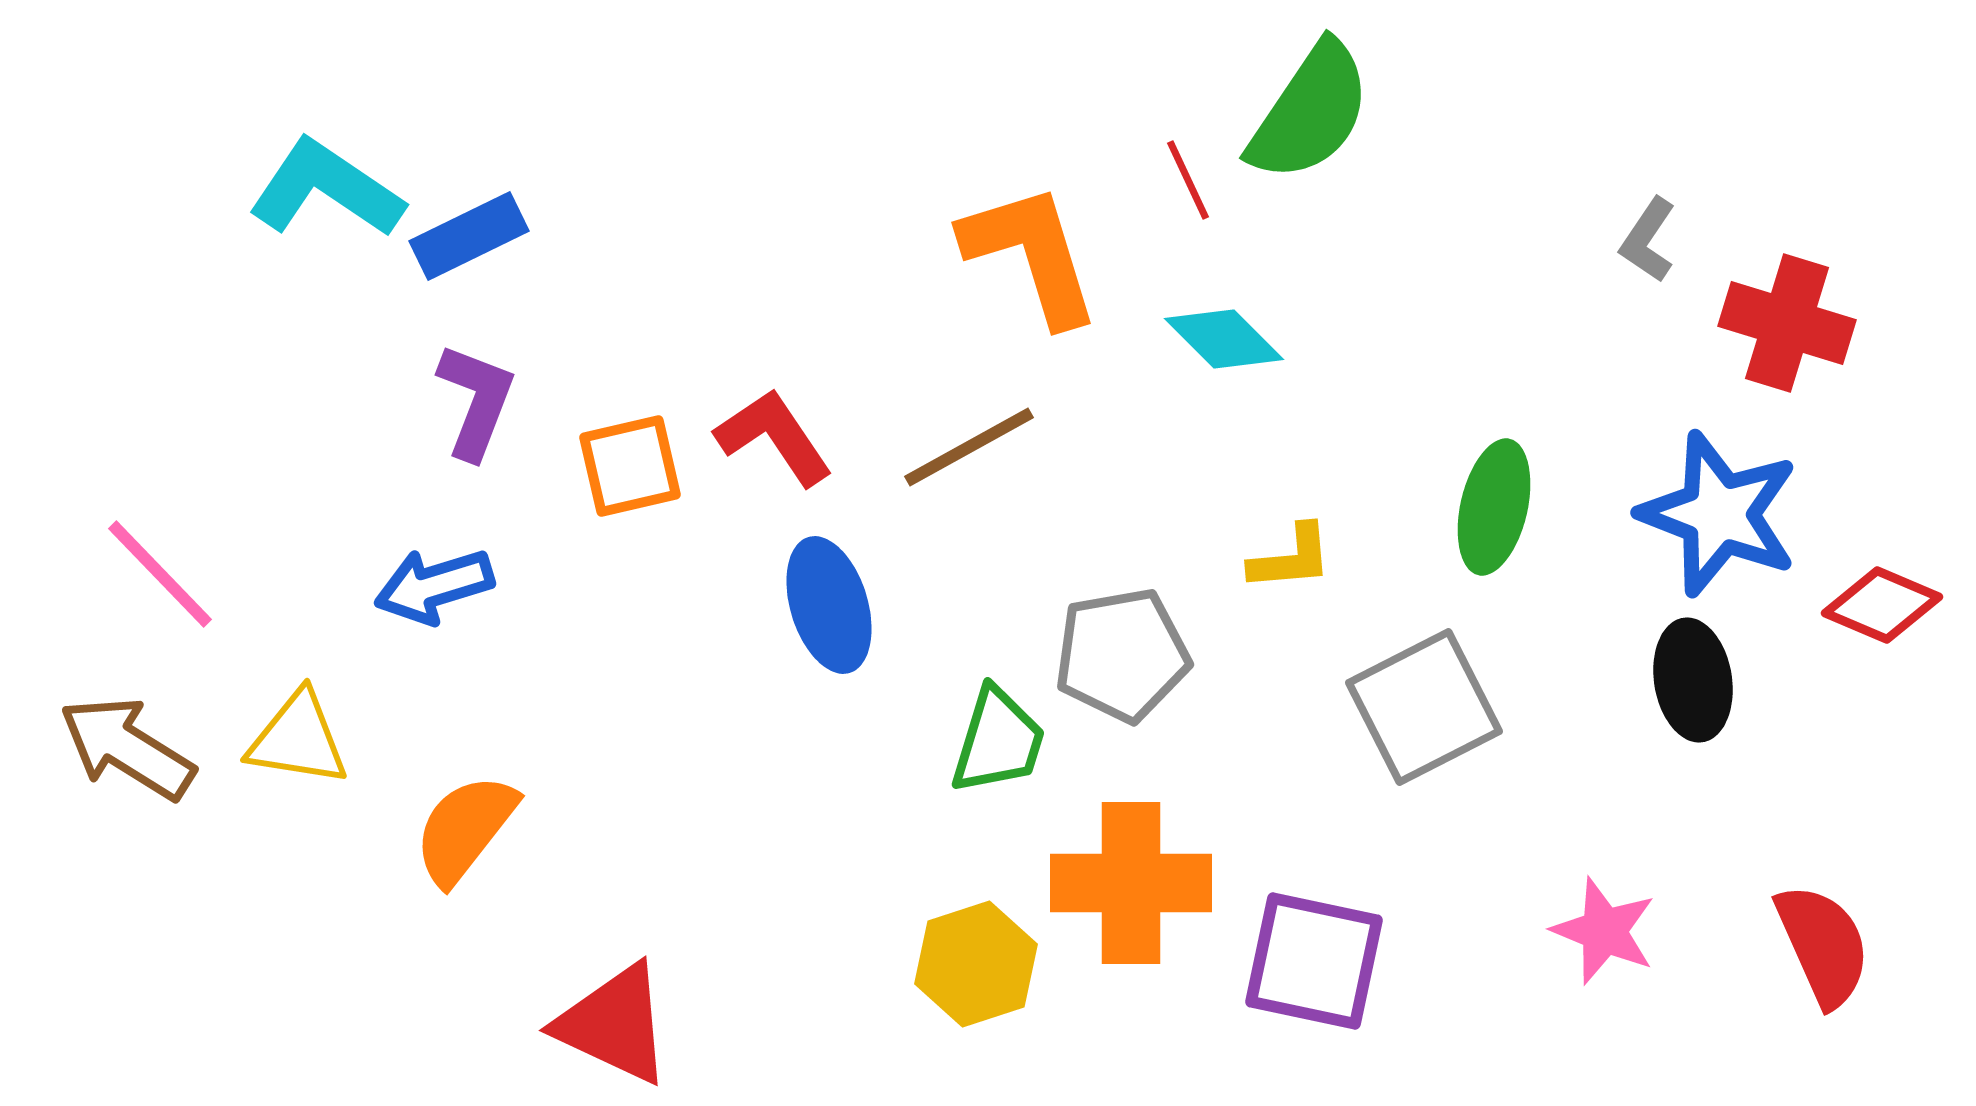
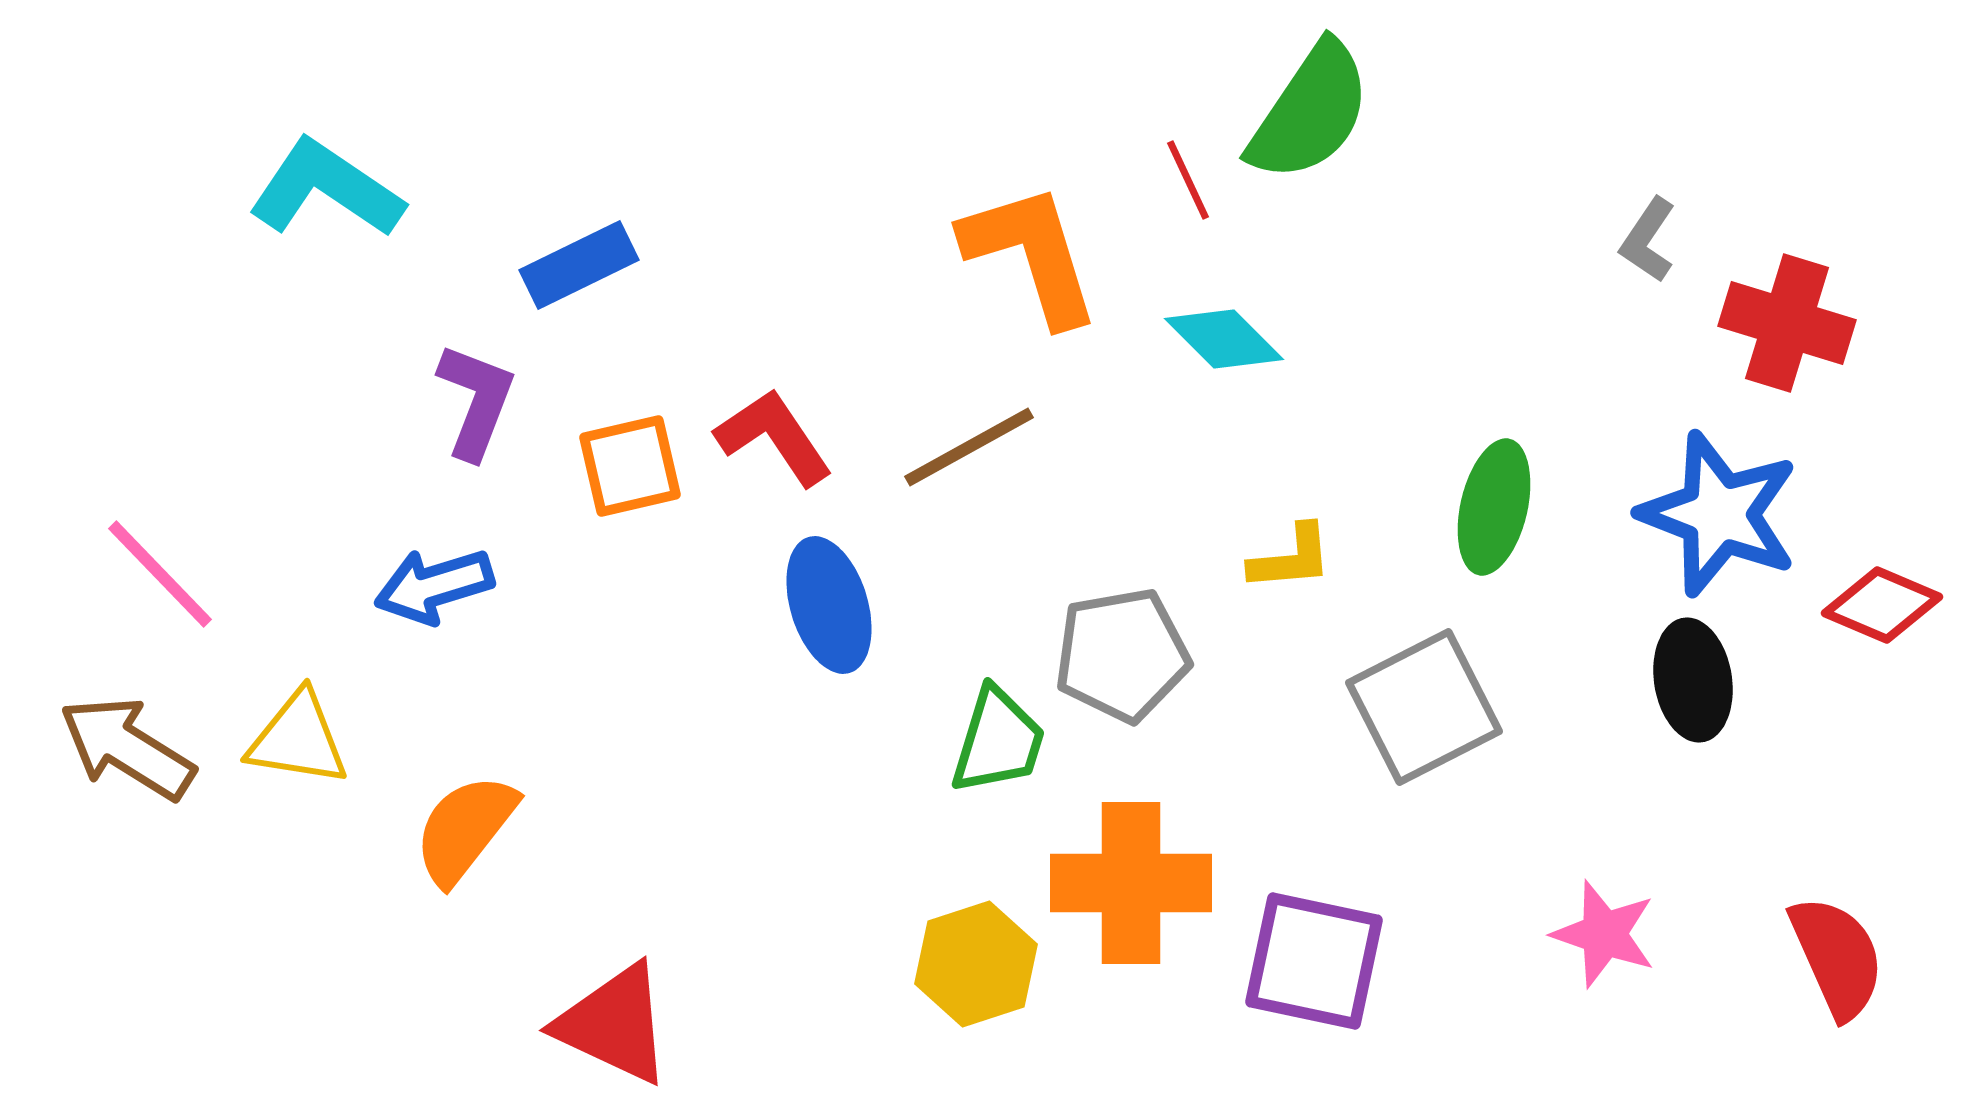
blue rectangle: moved 110 px right, 29 px down
pink star: moved 3 px down; rotated 3 degrees counterclockwise
red semicircle: moved 14 px right, 12 px down
